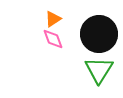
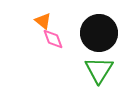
orange triangle: moved 10 px left, 2 px down; rotated 48 degrees counterclockwise
black circle: moved 1 px up
